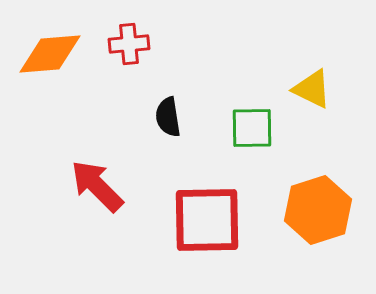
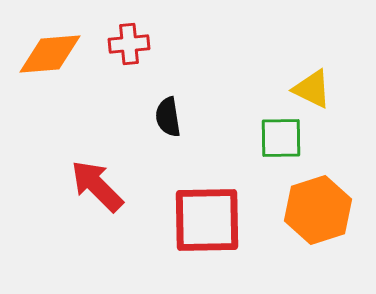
green square: moved 29 px right, 10 px down
